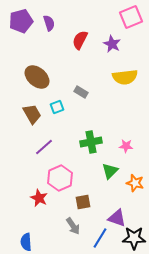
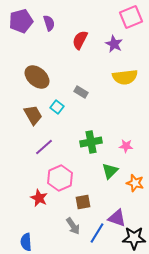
purple star: moved 2 px right
cyan square: rotated 32 degrees counterclockwise
brown trapezoid: moved 1 px right, 1 px down
blue line: moved 3 px left, 5 px up
